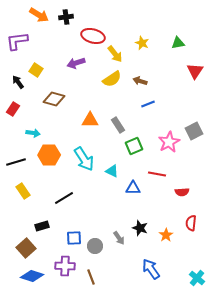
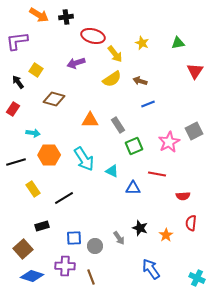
yellow rectangle at (23, 191): moved 10 px right, 2 px up
red semicircle at (182, 192): moved 1 px right, 4 px down
brown square at (26, 248): moved 3 px left, 1 px down
cyan cross at (197, 278): rotated 14 degrees counterclockwise
